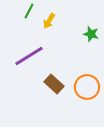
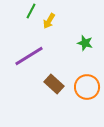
green line: moved 2 px right
green star: moved 6 px left, 9 px down
